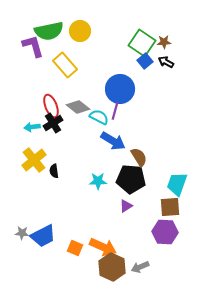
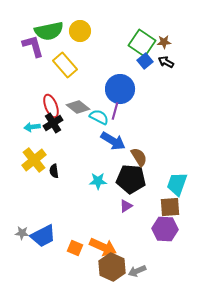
purple hexagon: moved 3 px up
gray arrow: moved 3 px left, 4 px down
